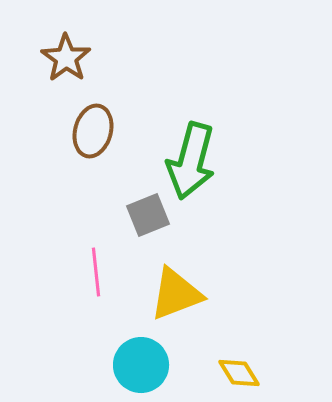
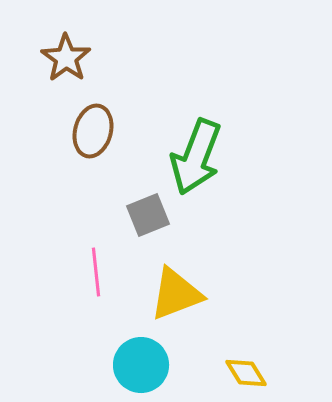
green arrow: moved 5 px right, 4 px up; rotated 6 degrees clockwise
yellow diamond: moved 7 px right
